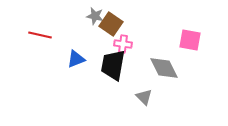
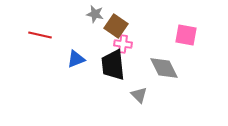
gray star: moved 2 px up
brown square: moved 5 px right, 2 px down
pink square: moved 4 px left, 5 px up
black trapezoid: rotated 16 degrees counterclockwise
gray triangle: moved 5 px left, 2 px up
